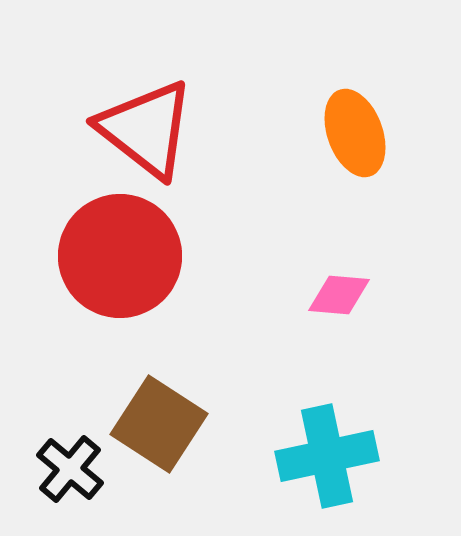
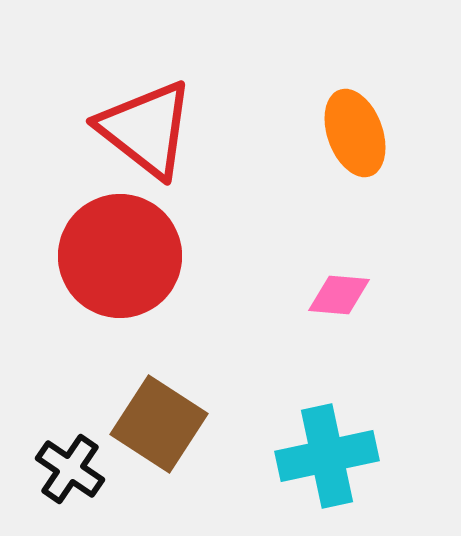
black cross: rotated 6 degrees counterclockwise
